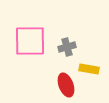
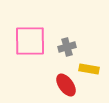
red ellipse: rotated 15 degrees counterclockwise
